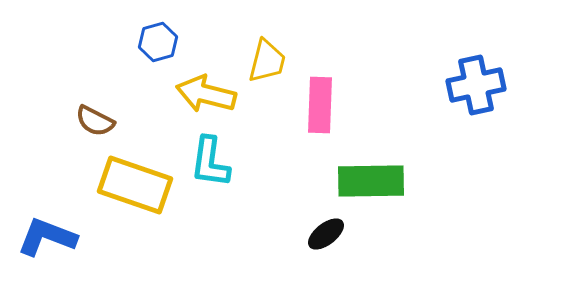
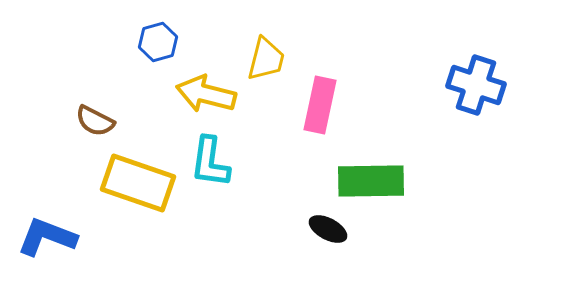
yellow trapezoid: moved 1 px left, 2 px up
blue cross: rotated 30 degrees clockwise
pink rectangle: rotated 10 degrees clockwise
yellow rectangle: moved 3 px right, 2 px up
black ellipse: moved 2 px right, 5 px up; rotated 66 degrees clockwise
